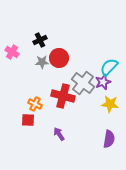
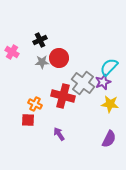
purple semicircle: rotated 18 degrees clockwise
